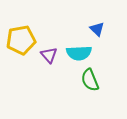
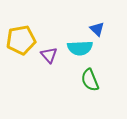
cyan semicircle: moved 1 px right, 5 px up
